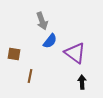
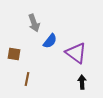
gray arrow: moved 8 px left, 2 px down
purple triangle: moved 1 px right
brown line: moved 3 px left, 3 px down
